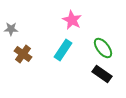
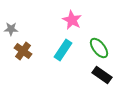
green ellipse: moved 4 px left
brown cross: moved 3 px up
black rectangle: moved 1 px down
